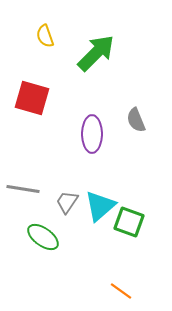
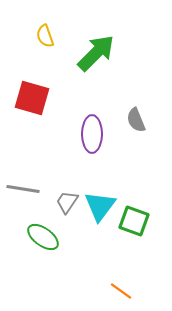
cyan triangle: rotated 12 degrees counterclockwise
green square: moved 5 px right, 1 px up
